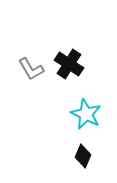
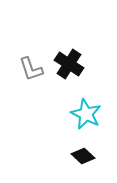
gray L-shape: rotated 12 degrees clockwise
black diamond: rotated 70 degrees counterclockwise
